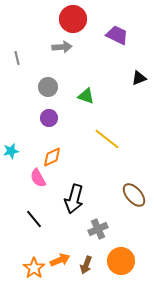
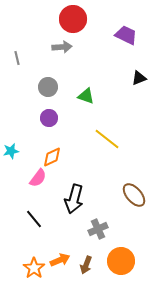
purple trapezoid: moved 9 px right
pink semicircle: rotated 114 degrees counterclockwise
